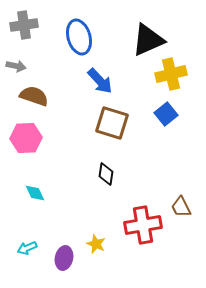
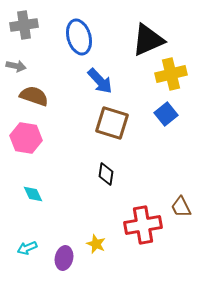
pink hexagon: rotated 12 degrees clockwise
cyan diamond: moved 2 px left, 1 px down
